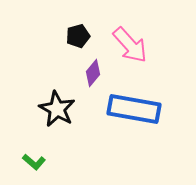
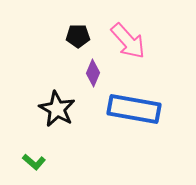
black pentagon: rotated 15 degrees clockwise
pink arrow: moved 2 px left, 4 px up
purple diamond: rotated 16 degrees counterclockwise
